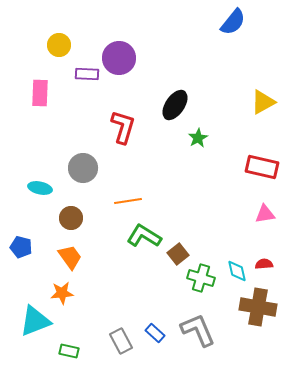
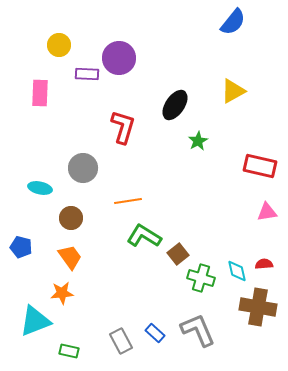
yellow triangle: moved 30 px left, 11 px up
green star: moved 3 px down
red rectangle: moved 2 px left, 1 px up
pink triangle: moved 2 px right, 2 px up
